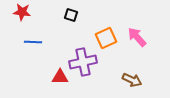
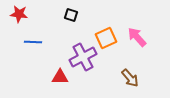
red star: moved 3 px left, 2 px down
purple cross: moved 5 px up; rotated 16 degrees counterclockwise
brown arrow: moved 2 px left, 2 px up; rotated 24 degrees clockwise
